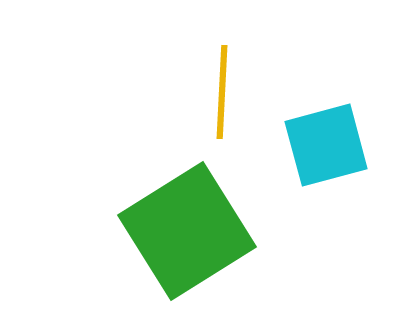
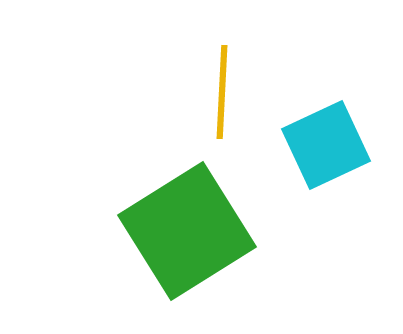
cyan square: rotated 10 degrees counterclockwise
